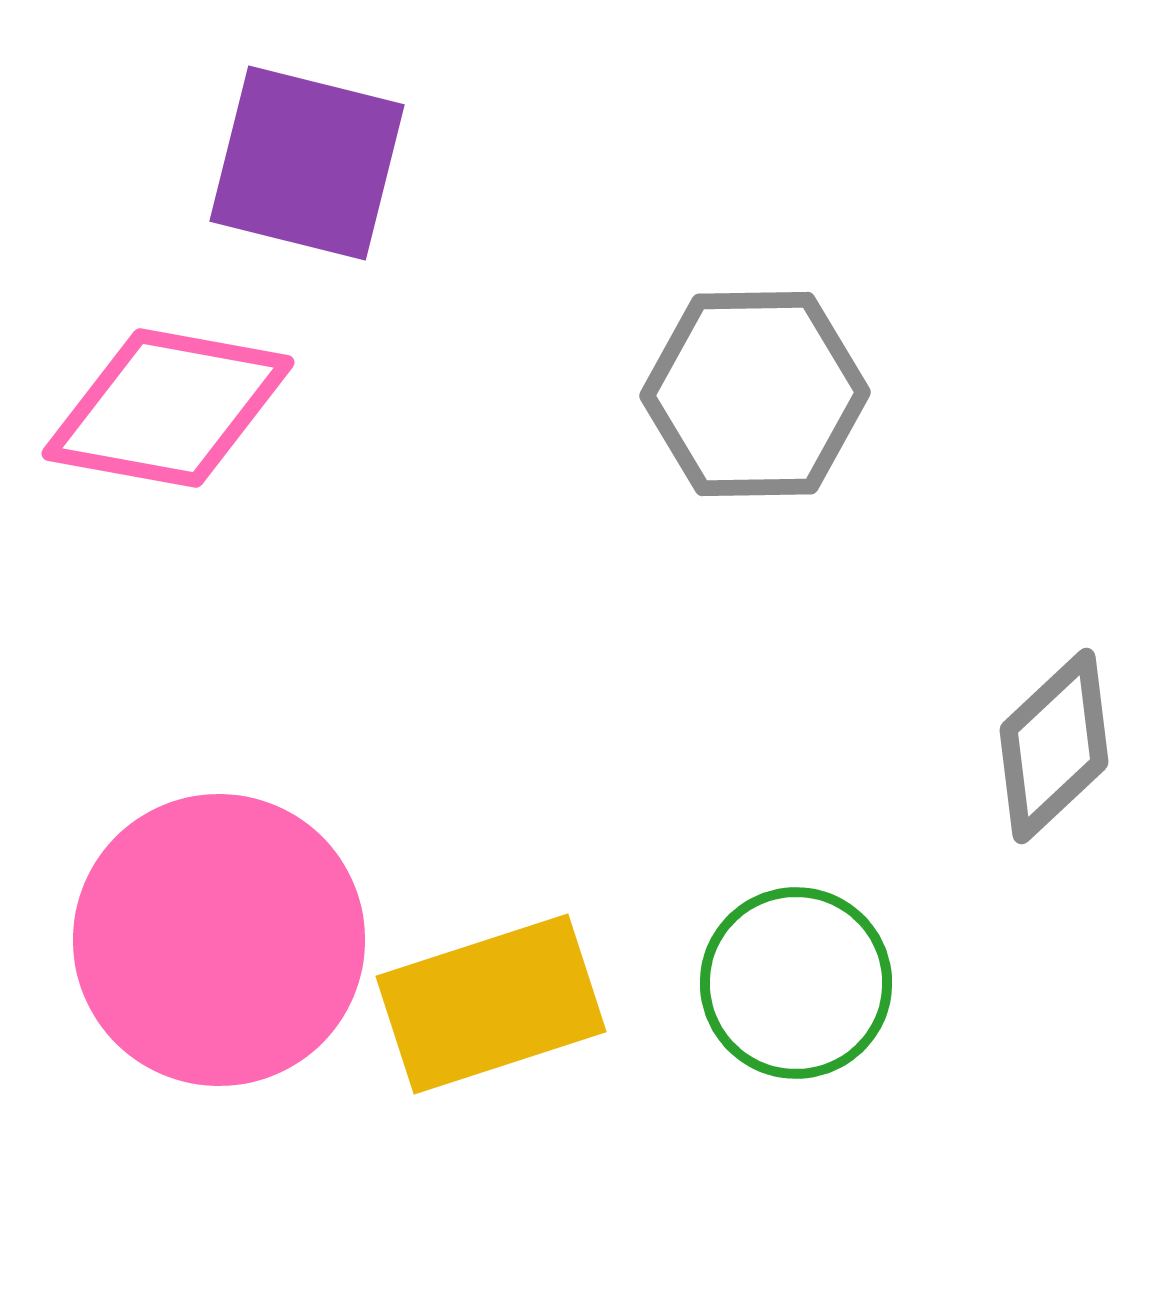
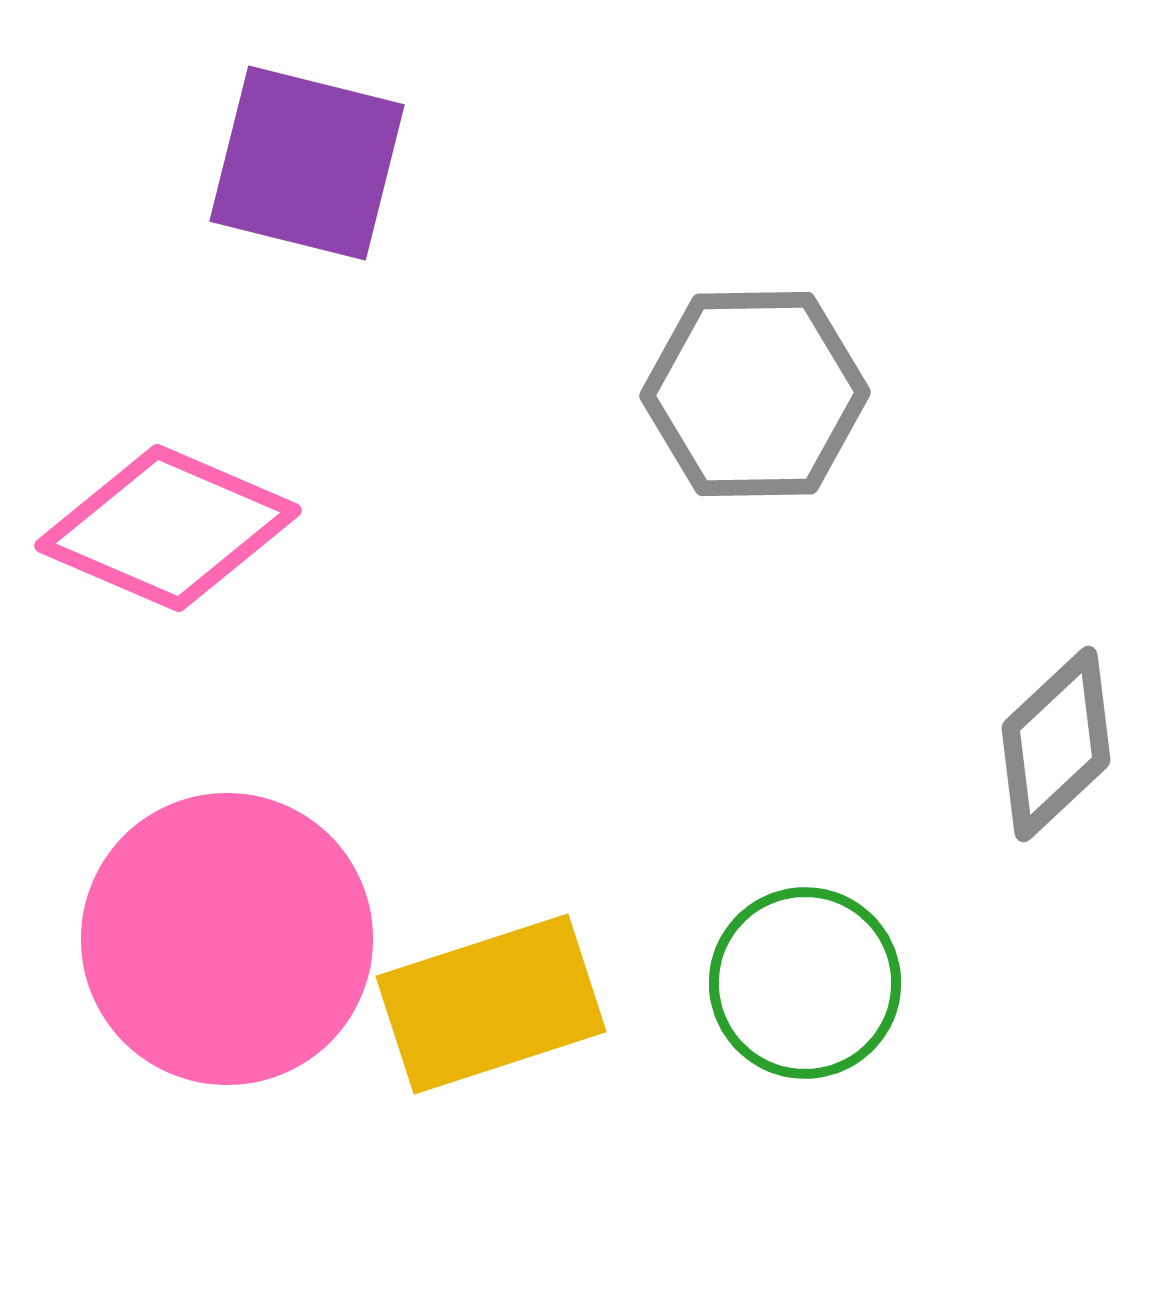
pink diamond: moved 120 px down; rotated 13 degrees clockwise
gray diamond: moved 2 px right, 2 px up
pink circle: moved 8 px right, 1 px up
green circle: moved 9 px right
